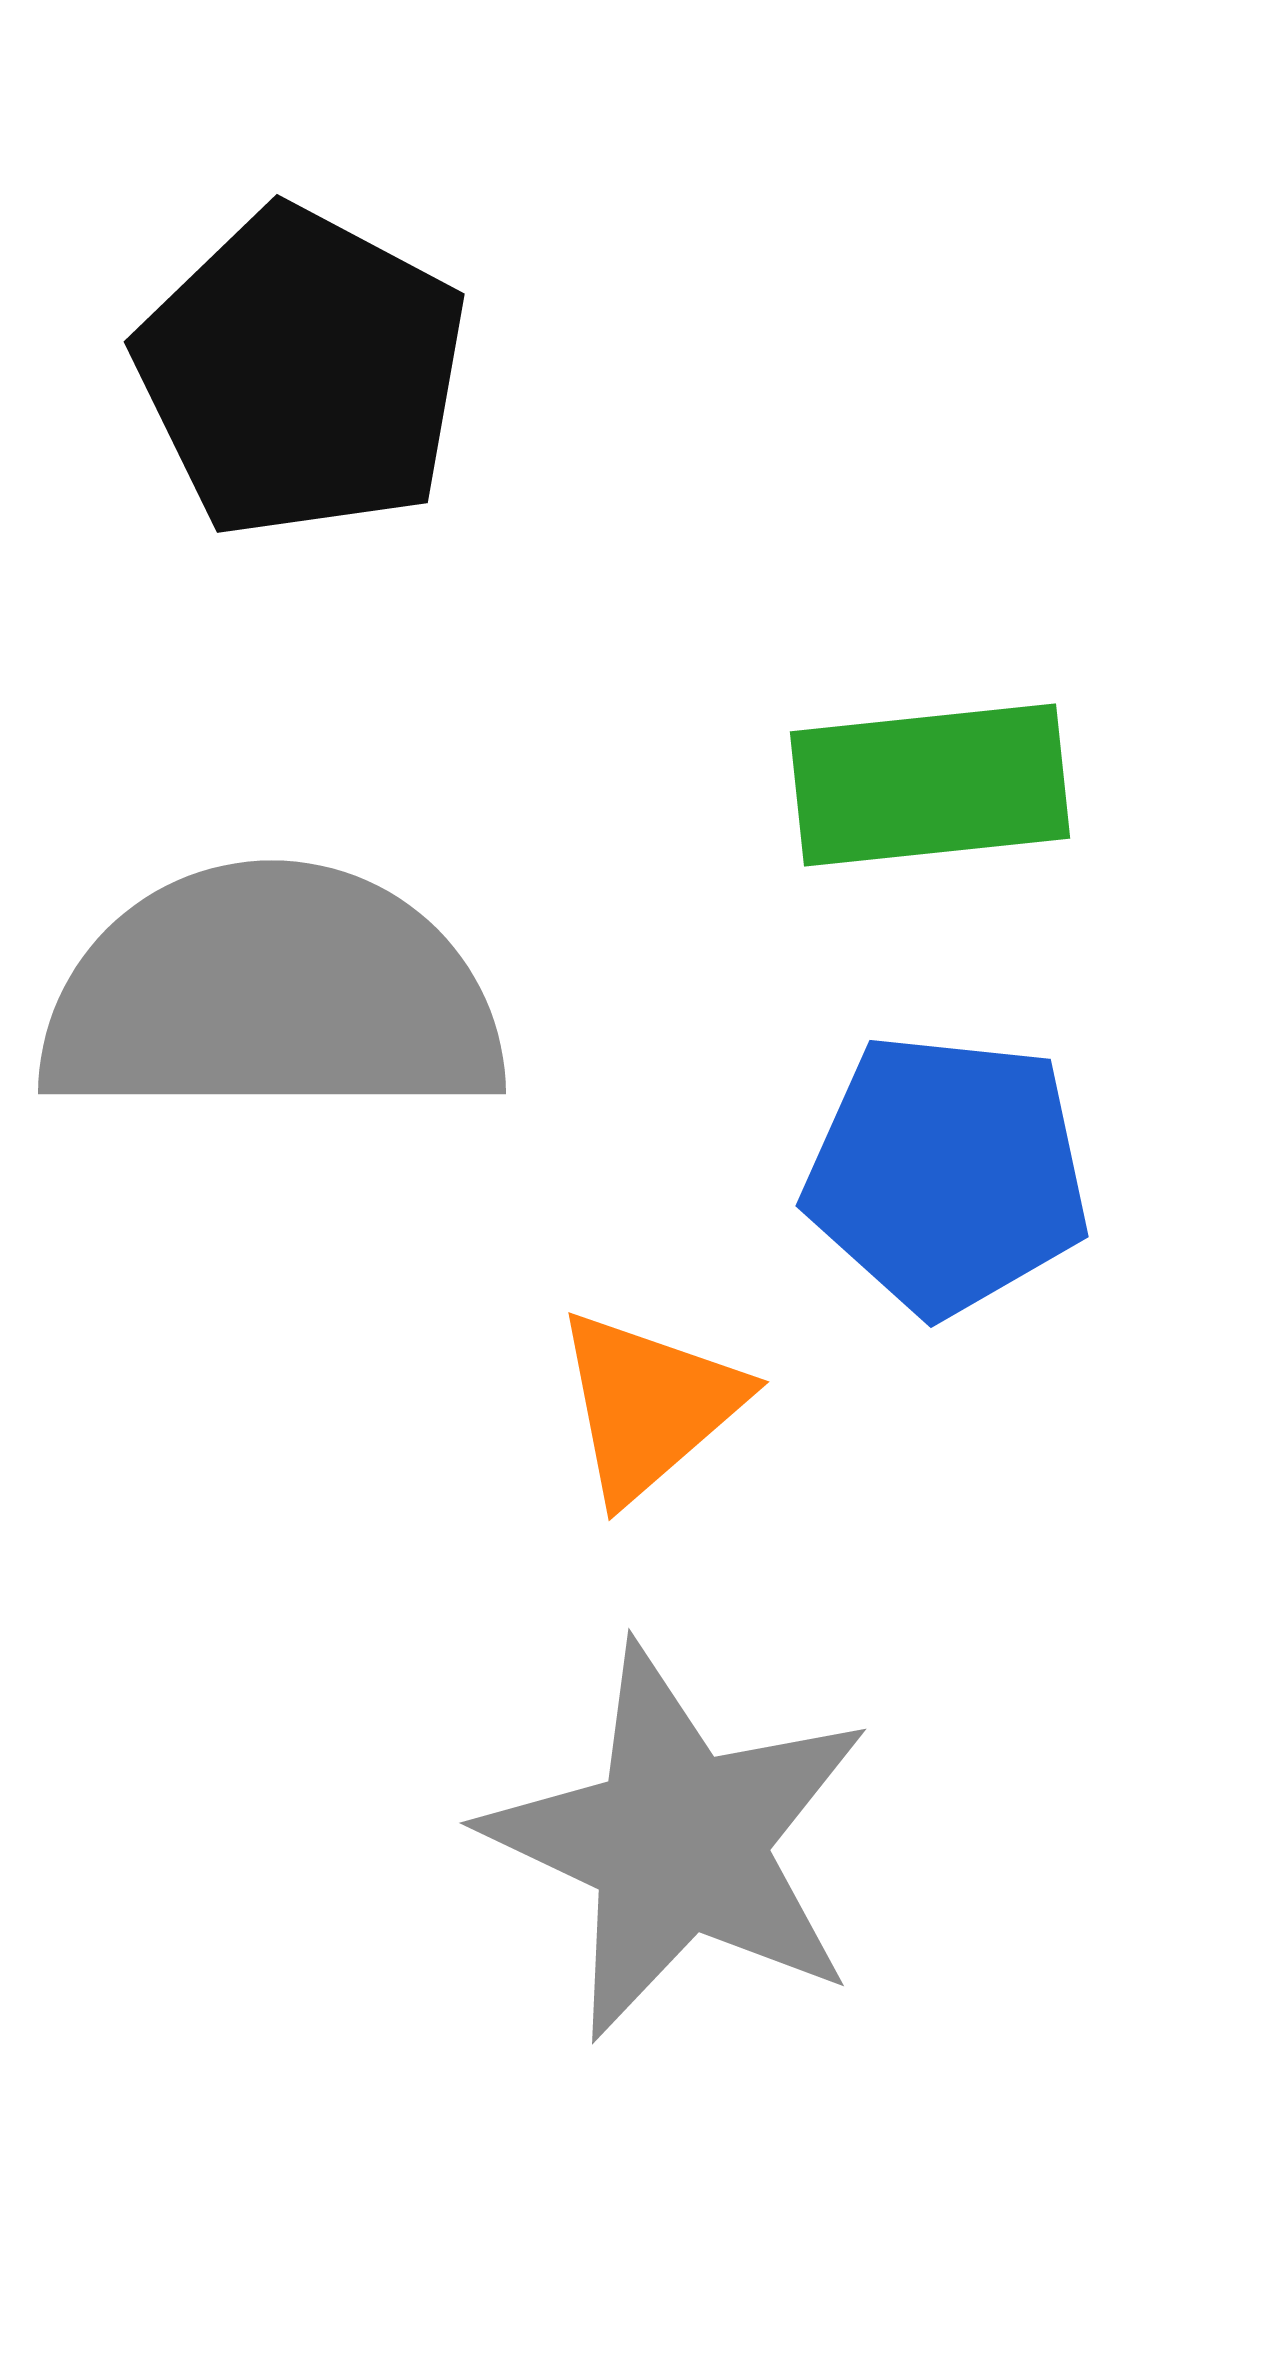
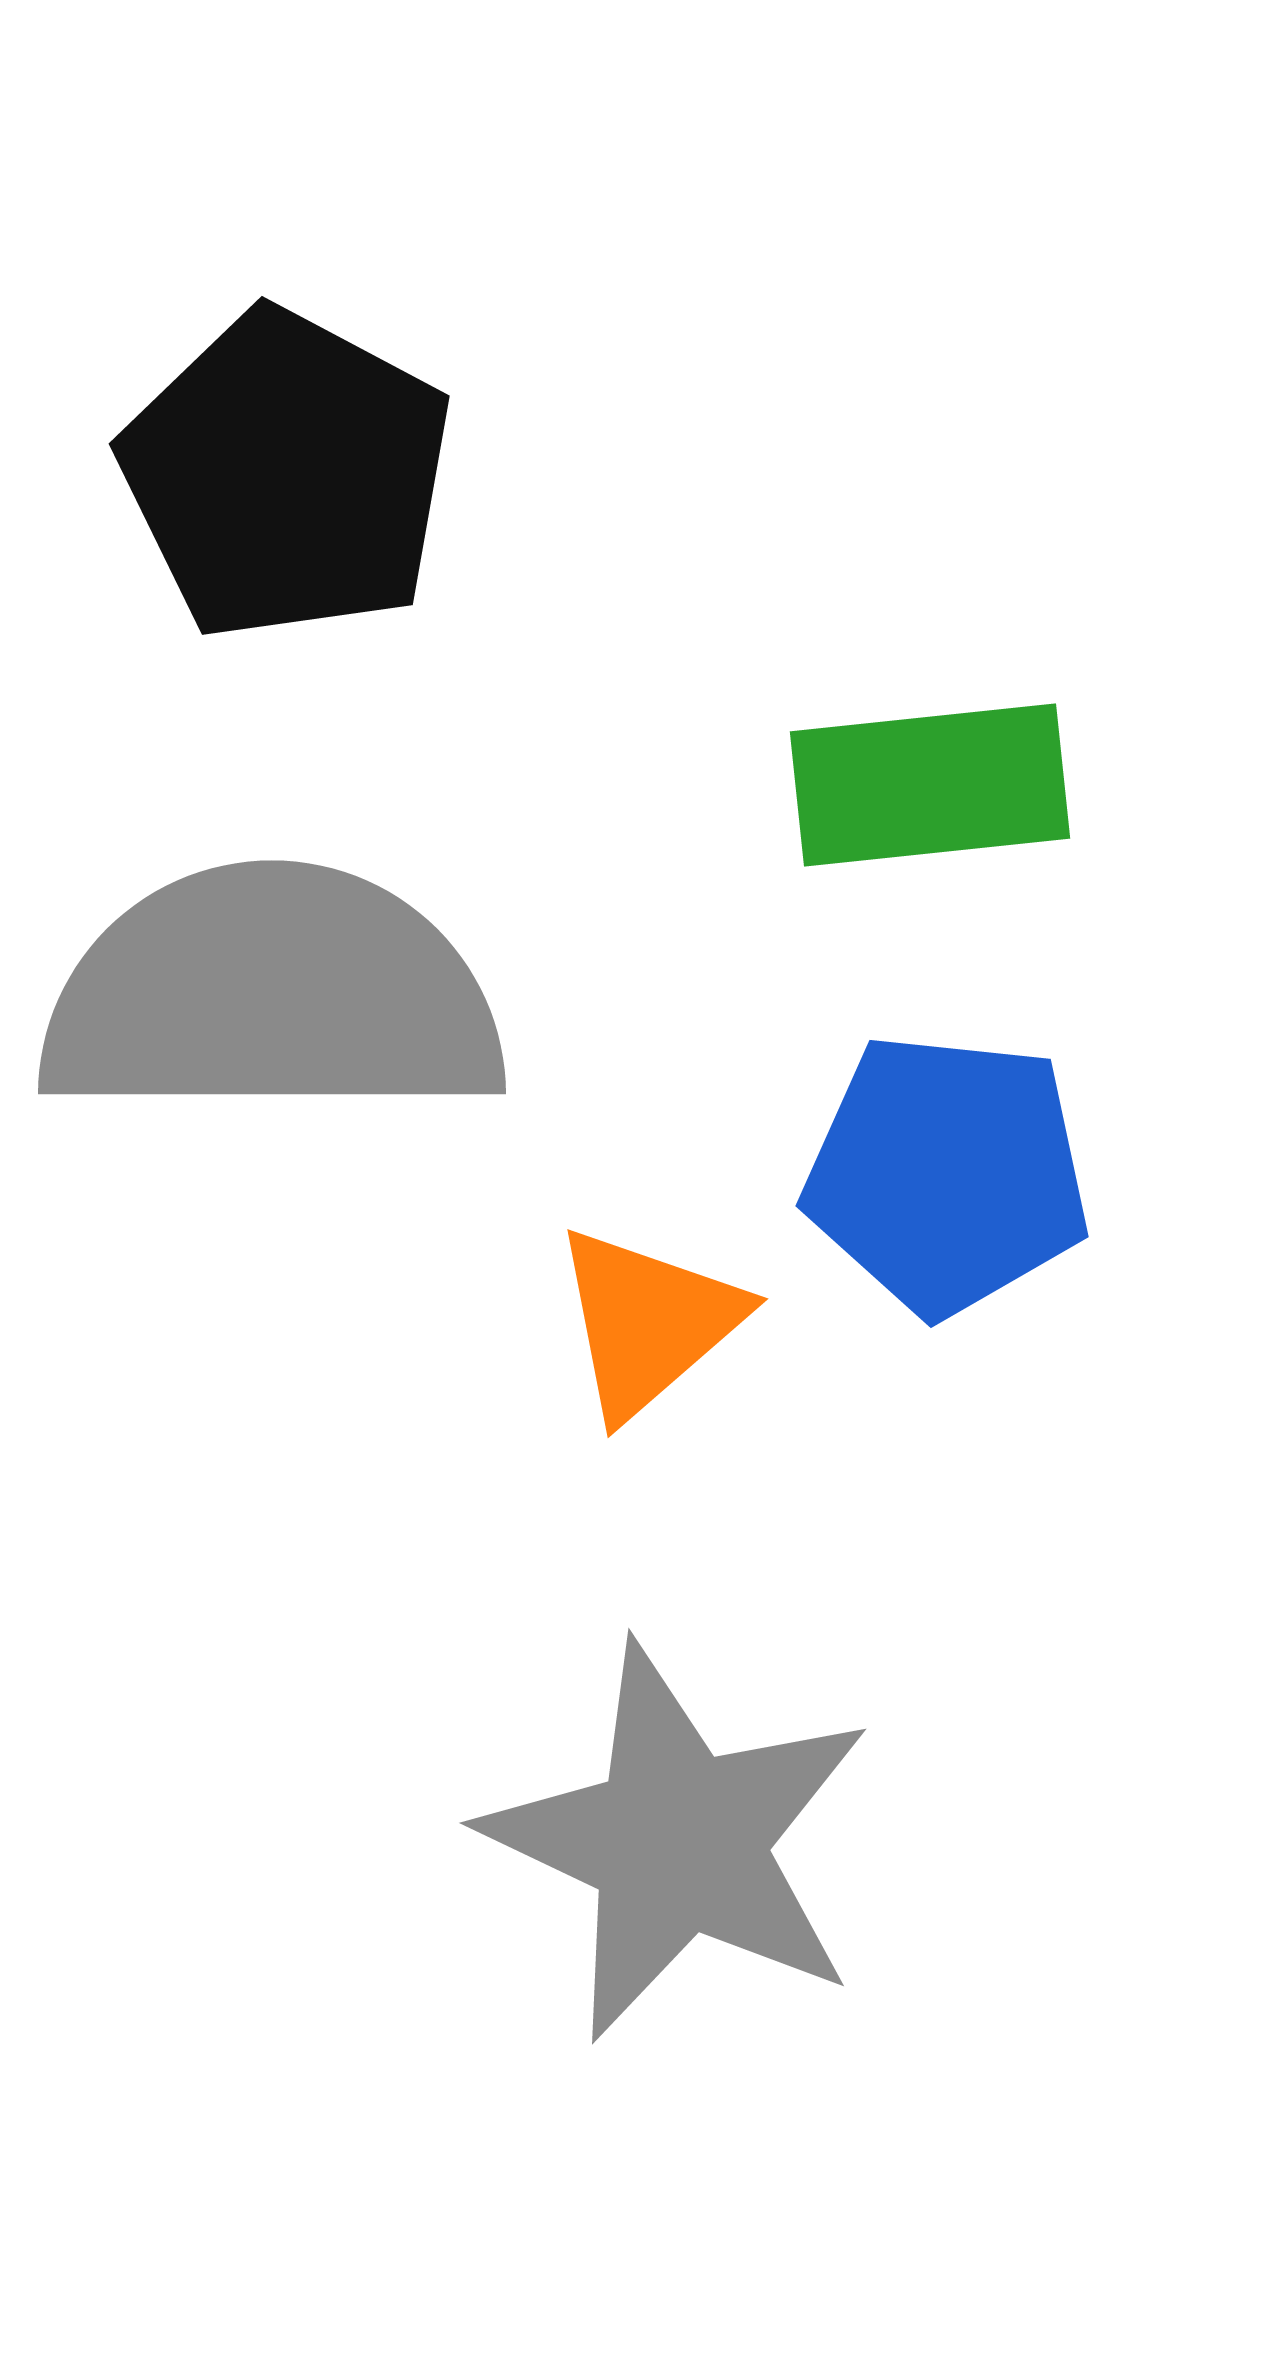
black pentagon: moved 15 px left, 102 px down
orange triangle: moved 1 px left, 83 px up
